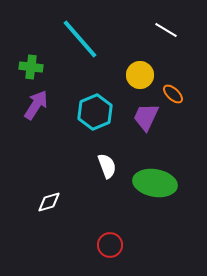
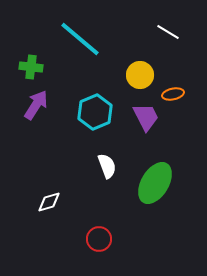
white line: moved 2 px right, 2 px down
cyan line: rotated 9 degrees counterclockwise
orange ellipse: rotated 55 degrees counterclockwise
purple trapezoid: rotated 128 degrees clockwise
green ellipse: rotated 69 degrees counterclockwise
red circle: moved 11 px left, 6 px up
